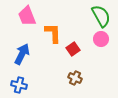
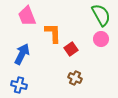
green semicircle: moved 1 px up
red square: moved 2 px left
